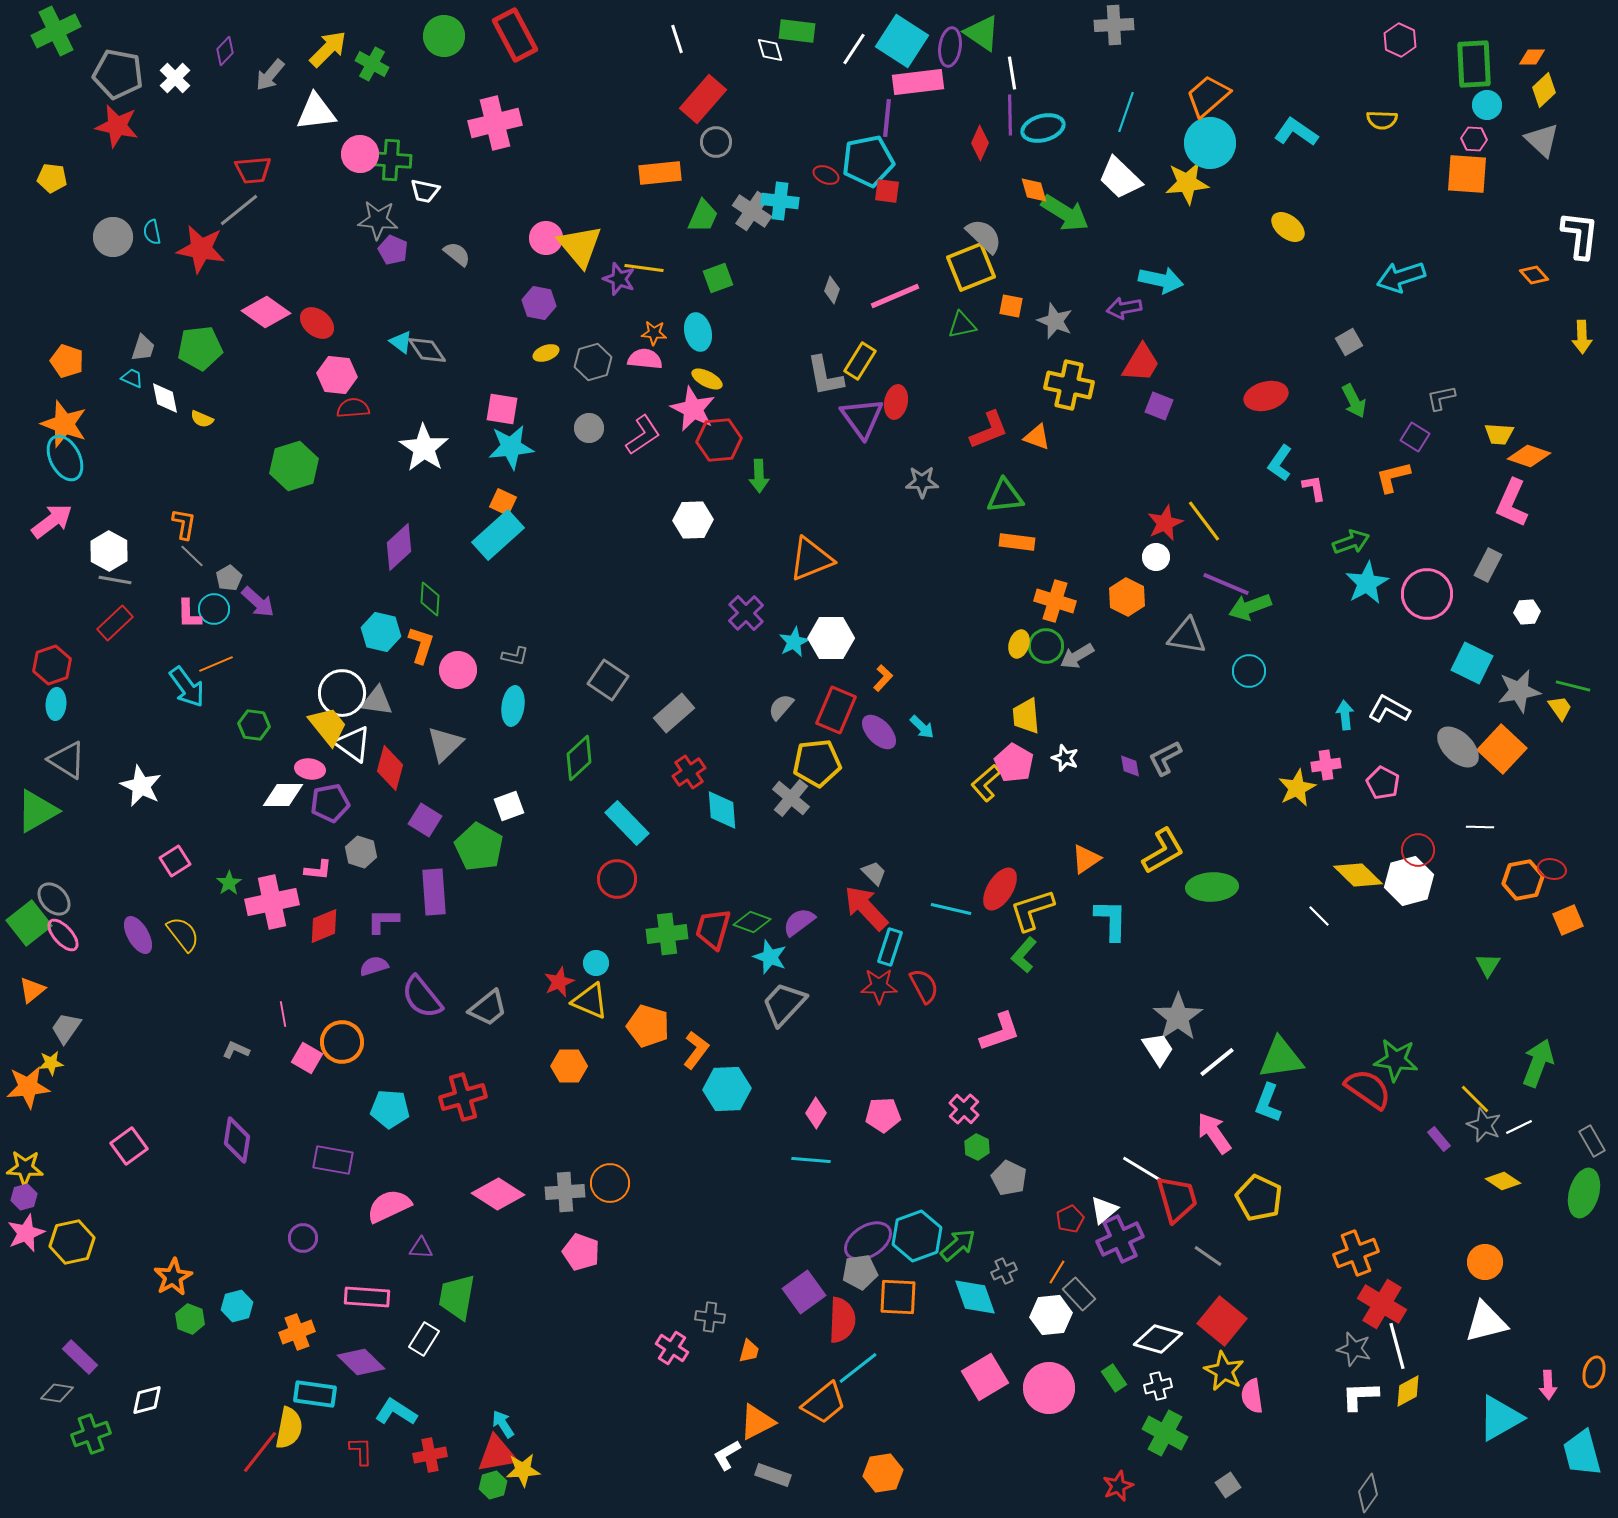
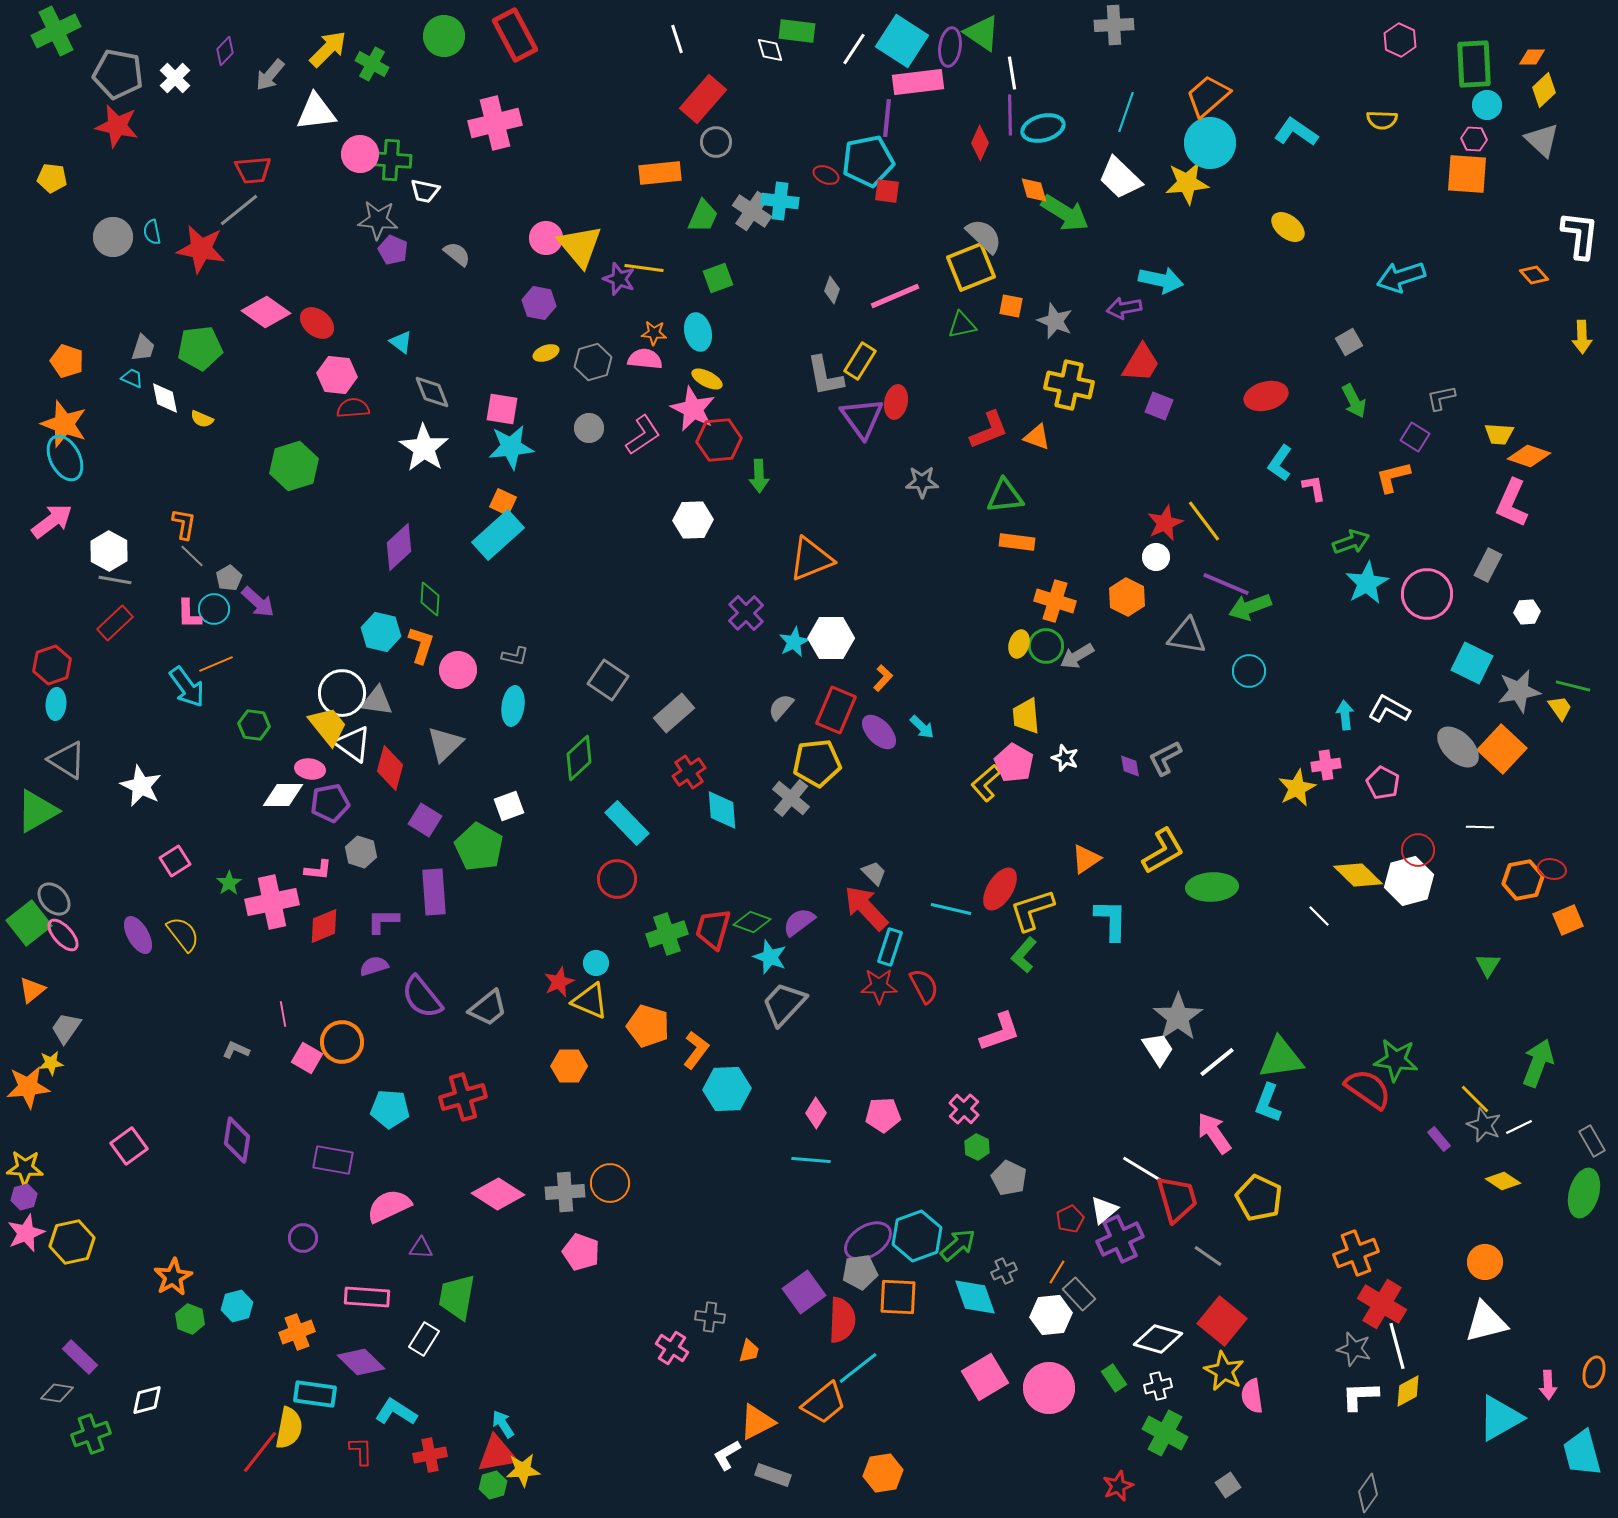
gray diamond at (427, 350): moved 5 px right, 42 px down; rotated 12 degrees clockwise
green cross at (667, 934): rotated 12 degrees counterclockwise
